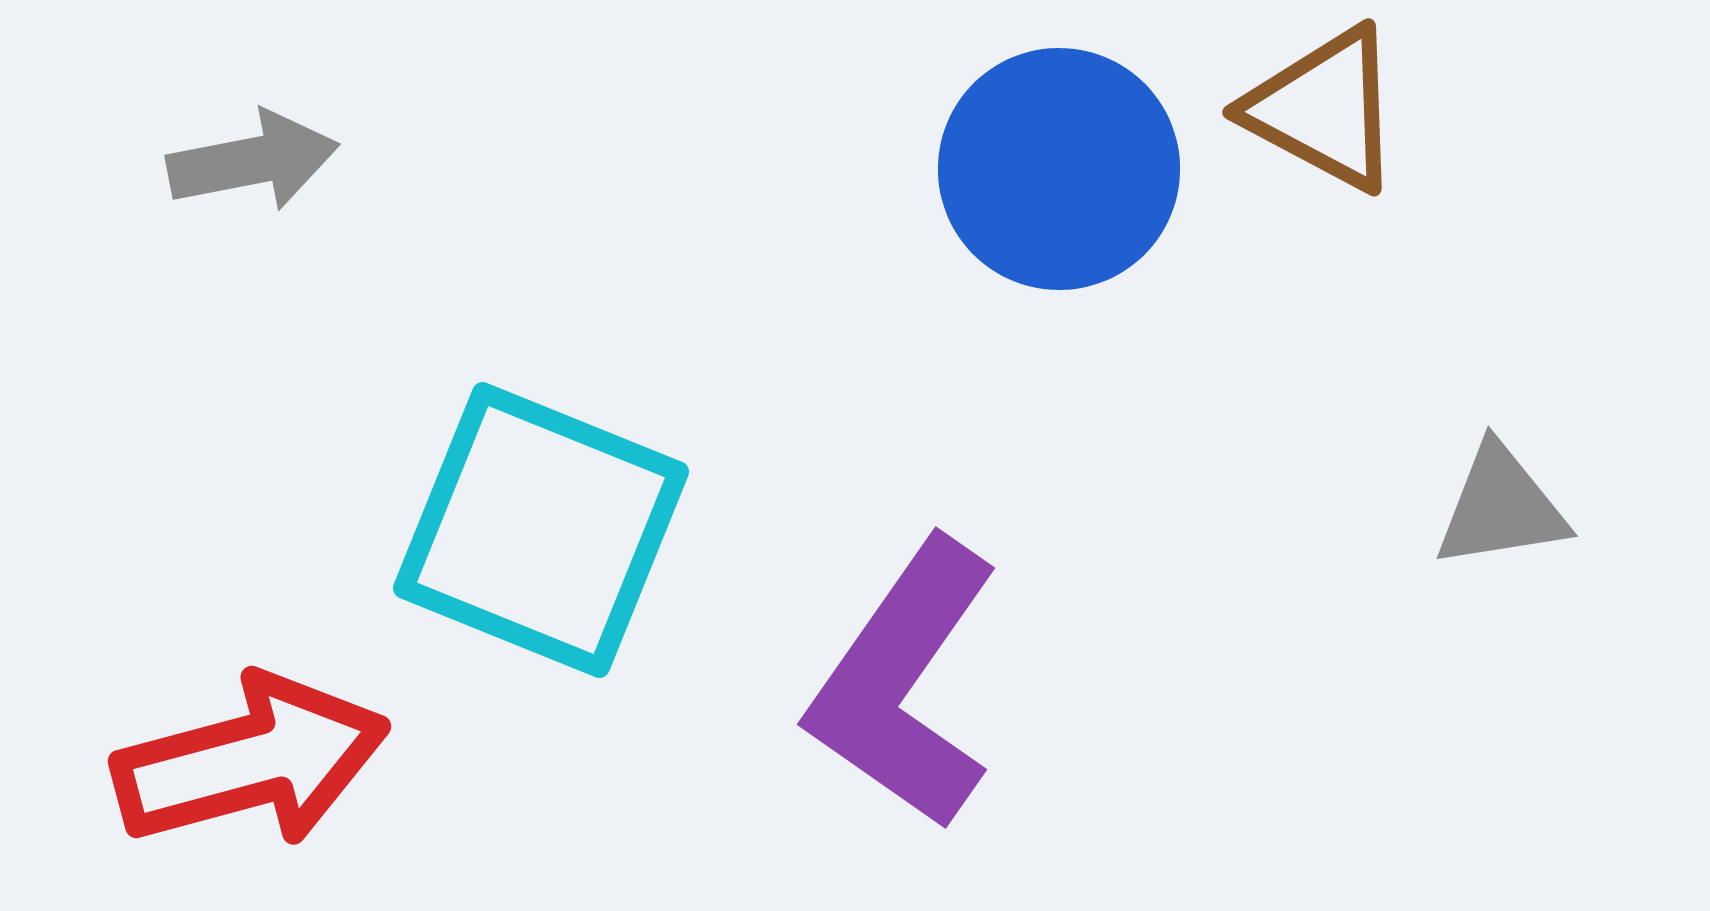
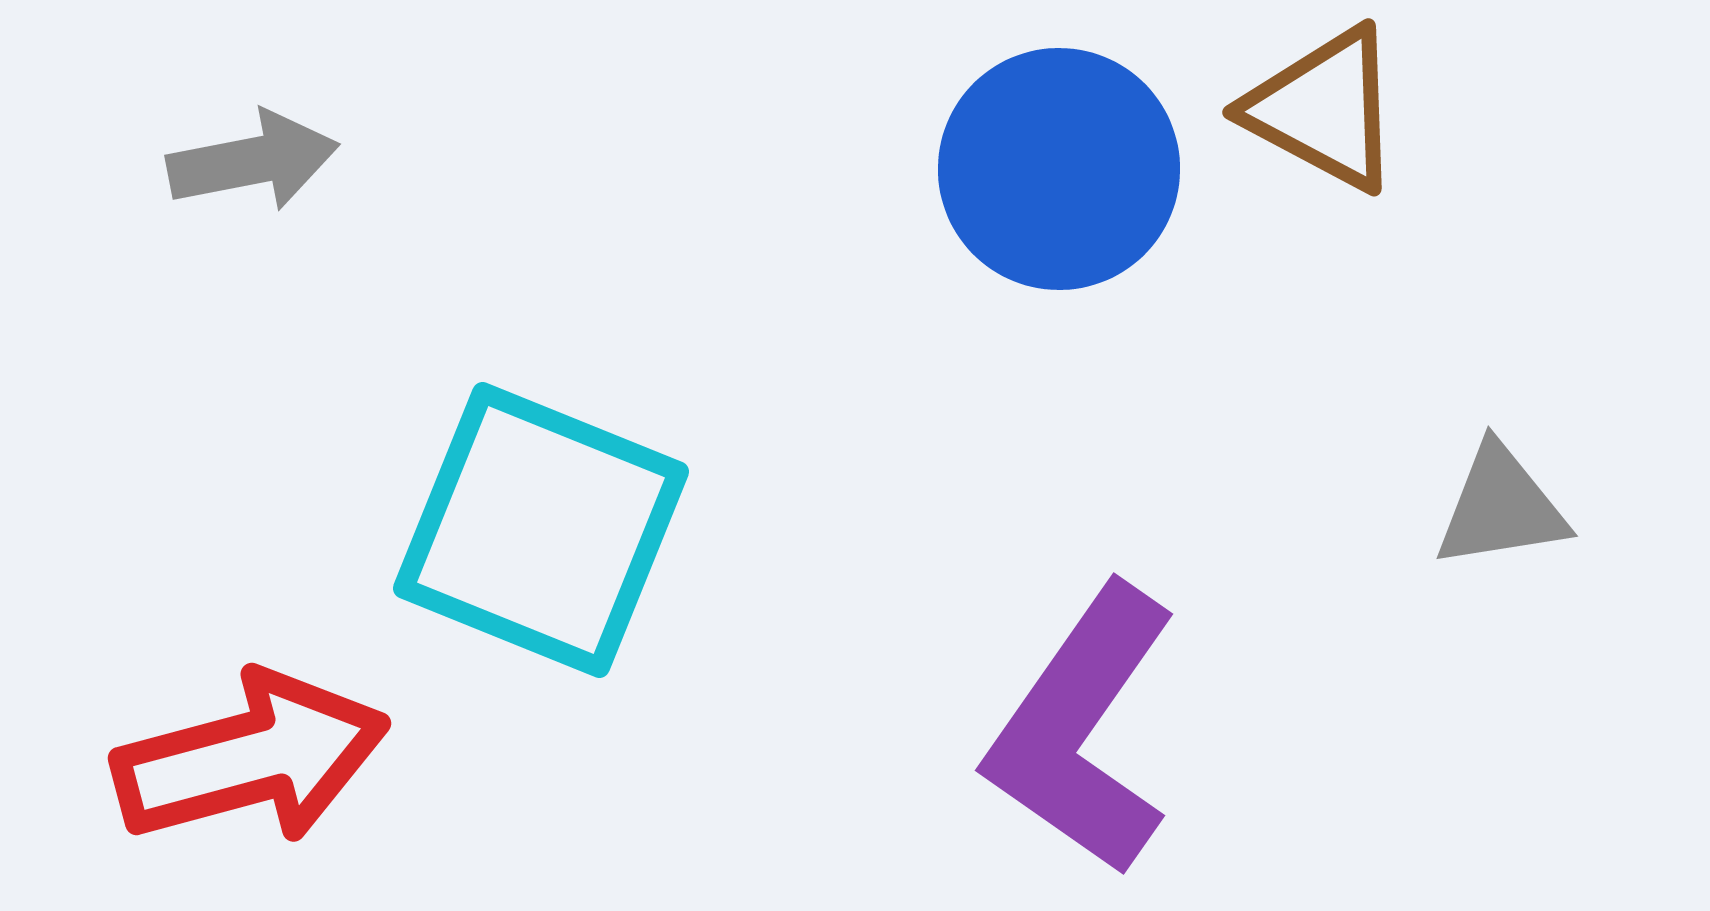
purple L-shape: moved 178 px right, 46 px down
red arrow: moved 3 px up
